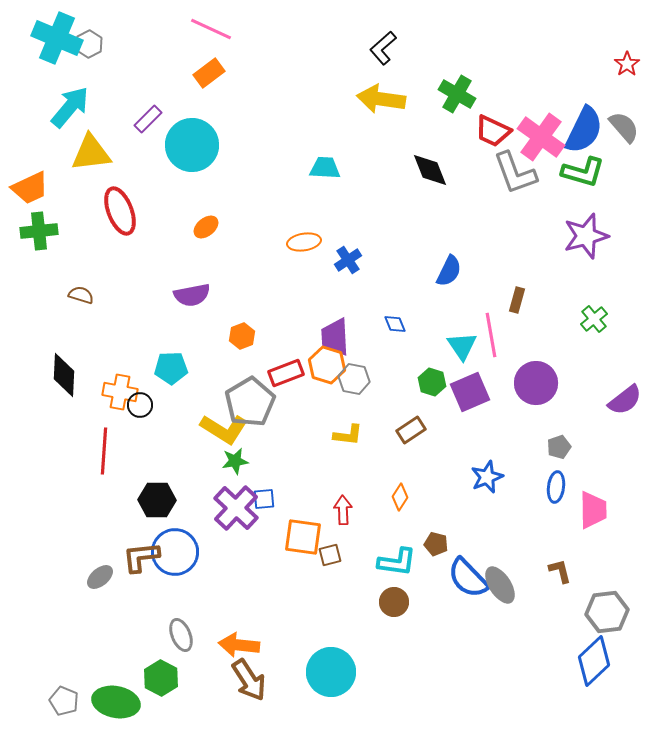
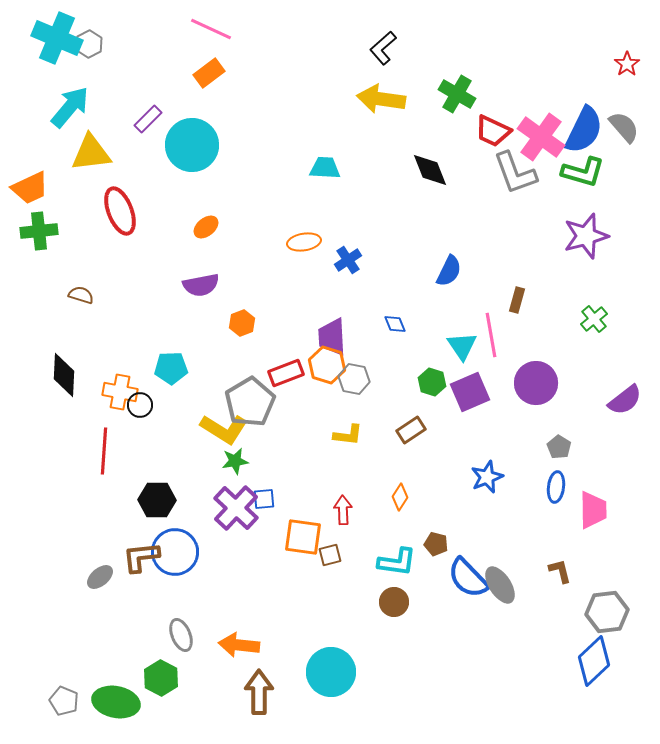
purple semicircle at (192, 295): moved 9 px right, 10 px up
orange hexagon at (242, 336): moved 13 px up
purple trapezoid at (335, 337): moved 3 px left
gray pentagon at (559, 447): rotated 20 degrees counterclockwise
brown arrow at (249, 680): moved 10 px right, 12 px down; rotated 147 degrees counterclockwise
